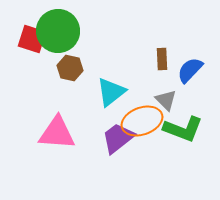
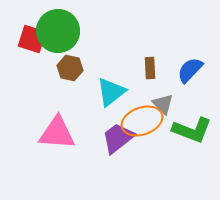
brown rectangle: moved 12 px left, 9 px down
gray triangle: moved 3 px left, 4 px down
green L-shape: moved 9 px right, 1 px down
